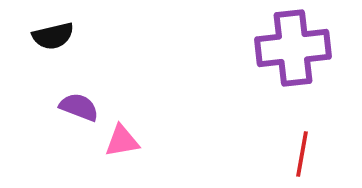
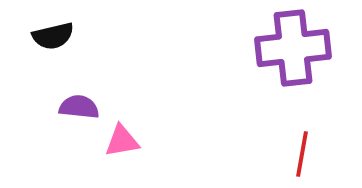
purple semicircle: rotated 15 degrees counterclockwise
